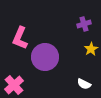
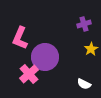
pink cross: moved 15 px right, 11 px up
